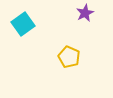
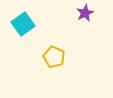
yellow pentagon: moved 15 px left
